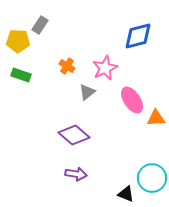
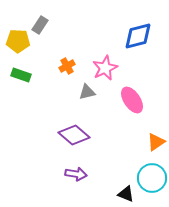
orange cross: rotated 28 degrees clockwise
gray triangle: rotated 24 degrees clockwise
orange triangle: moved 24 px down; rotated 30 degrees counterclockwise
